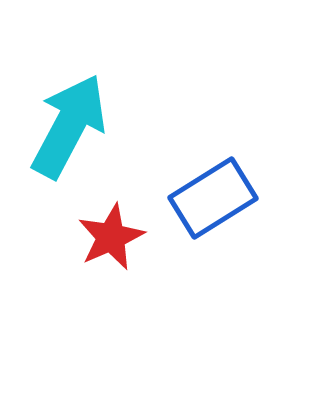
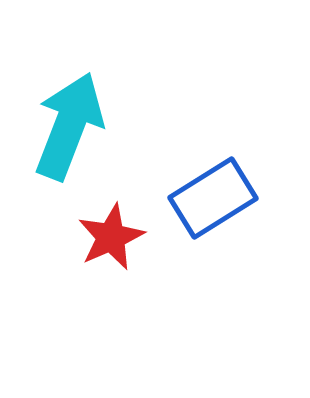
cyan arrow: rotated 7 degrees counterclockwise
